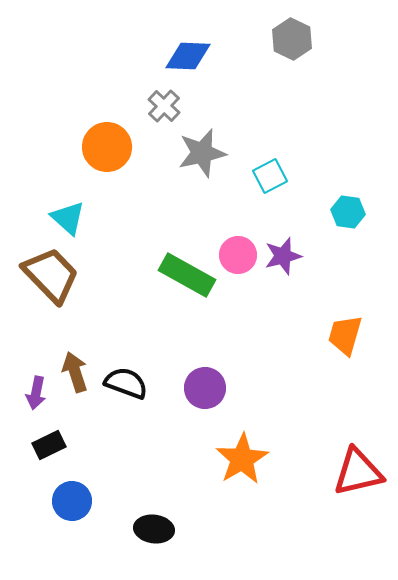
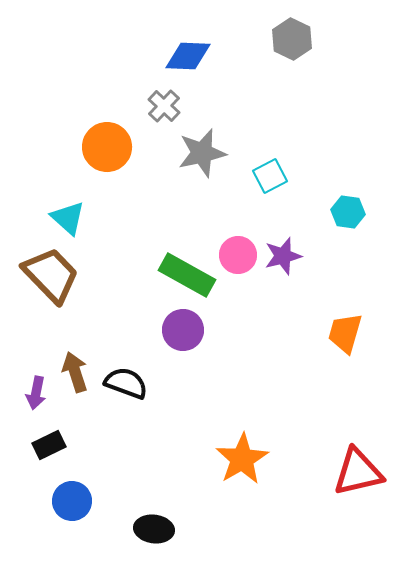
orange trapezoid: moved 2 px up
purple circle: moved 22 px left, 58 px up
